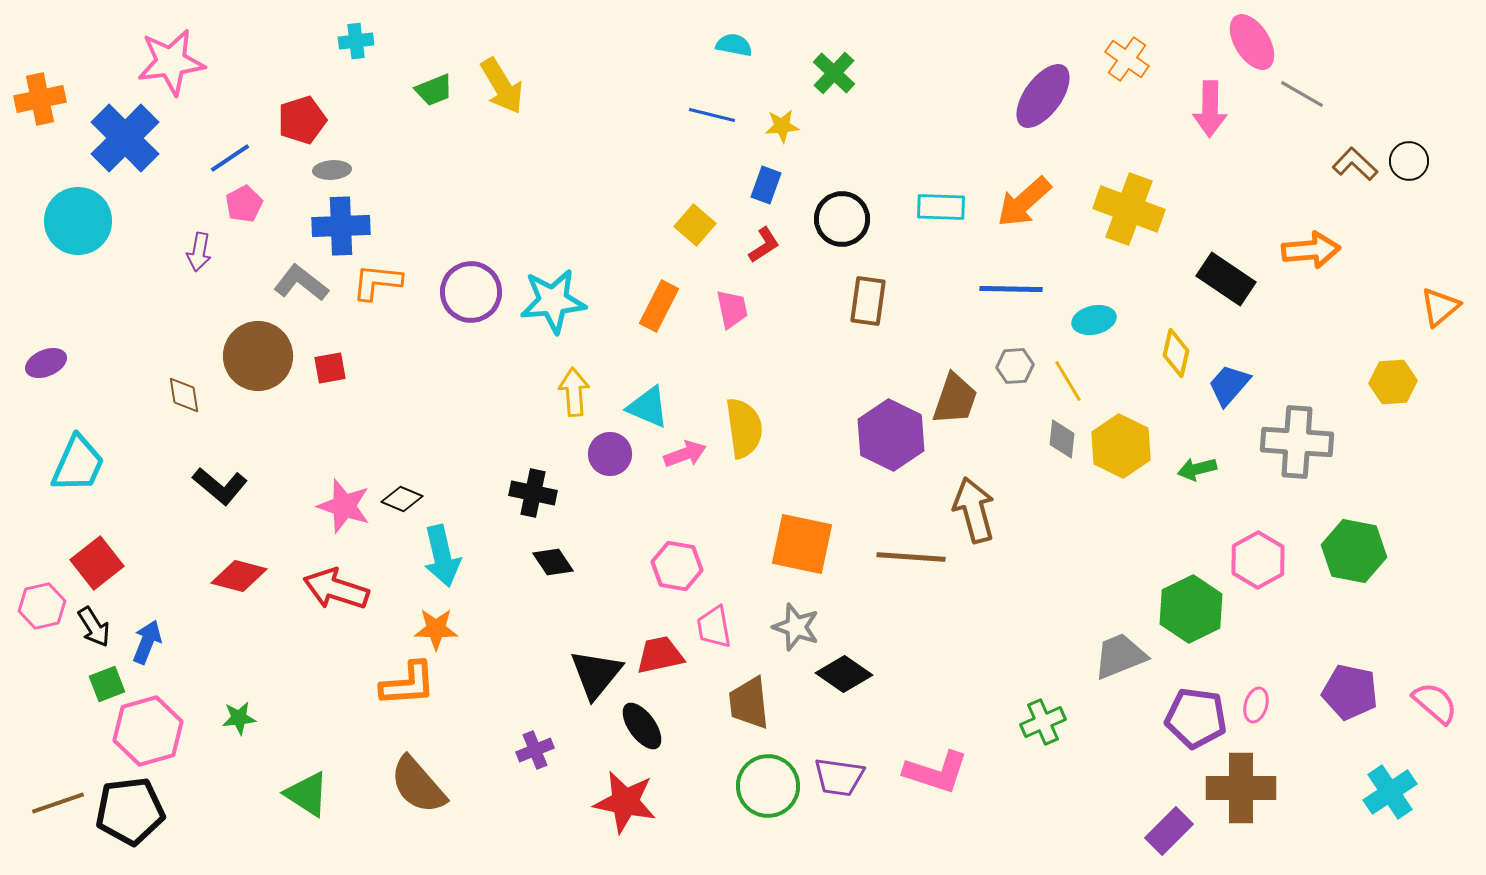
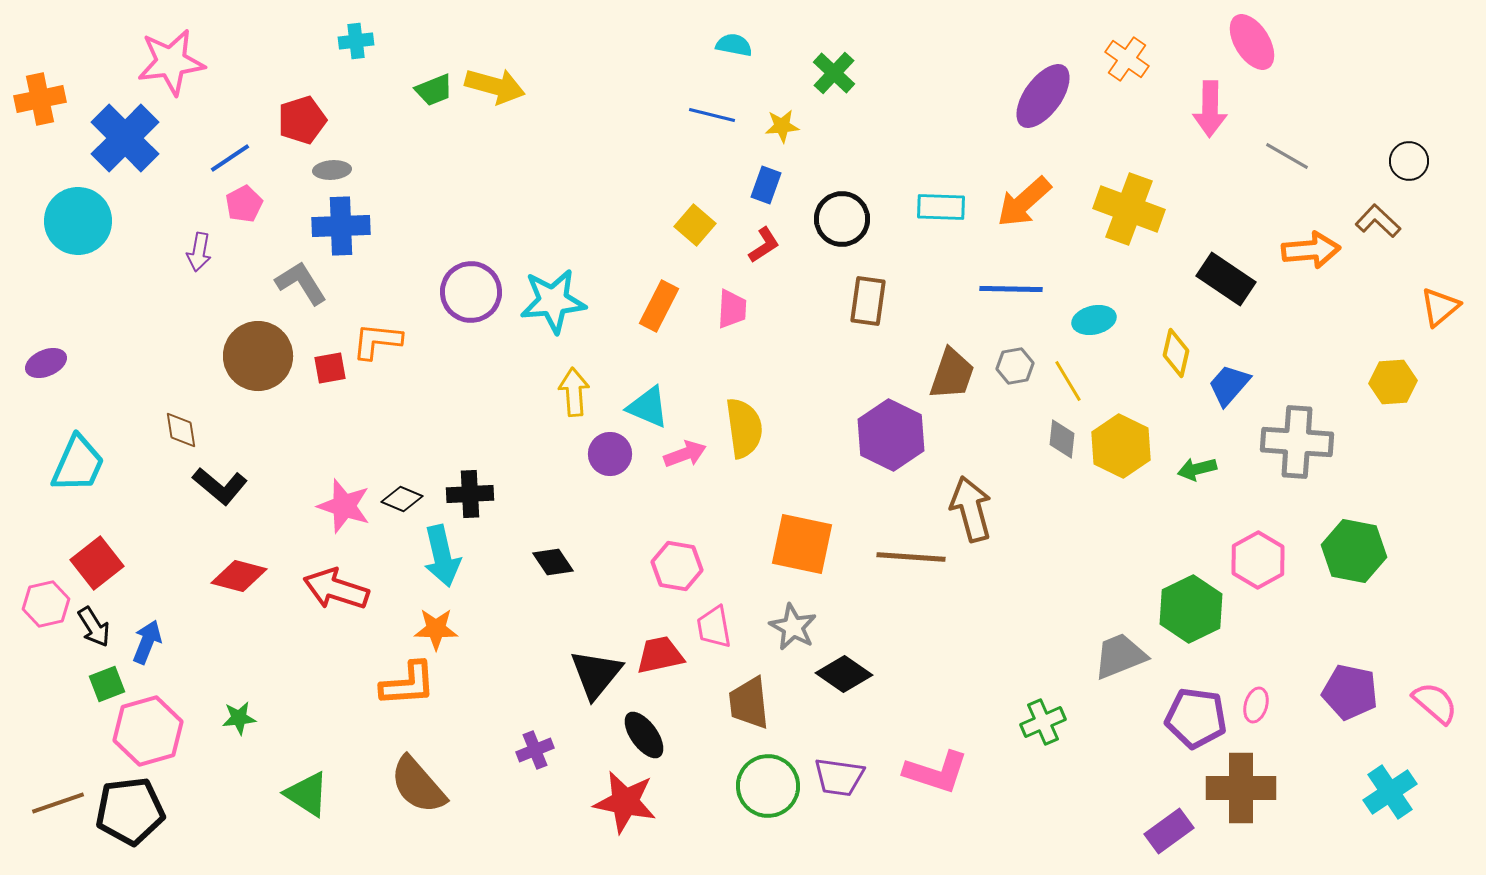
yellow arrow at (502, 86): moved 7 px left; rotated 44 degrees counterclockwise
gray line at (1302, 94): moved 15 px left, 62 px down
brown L-shape at (1355, 164): moved 23 px right, 57 px down
orange L-shape at (377, 282): moved 59 px down
gray L-shape at (301, 283): rotated 20 degrees clockwise
pink trapezoid at (732, 309): rotated 15 degrees clockwise
gray hexagon at (1015, 366): rotated 6 degrees counterclockwise
brown diamond at (184, 395): moved 3 px left, 35 px down
brown trapezoid at (955, 399): moved 3 px left, 25 px up
black cross at (533, 493): moved 63 px left, 1 px down; rotated 15 degrees counterclockwise
brown arrow at (974, 510): moved 3 px left, 1 px up
pink hexagon at (42, 606): moved 4 px right, 2 px up
gray star at (796, 627): moved 3 px left; rotated 9 degrees clockwise
black ellipse at (642, 726): moved 2 px right, 9 px down
purple rectangle at (1169, 831): rotated 9 degrees clockwise
